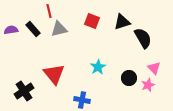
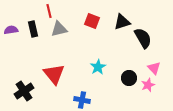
black rectangle: rotated 28 degrees clockwise
